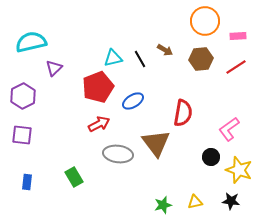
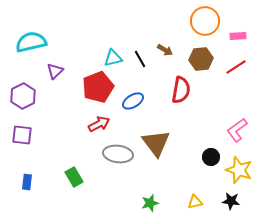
purple triangle: moved 1 px right, 3 px down
red semicircle: moved 2 px left, 23 px up
pink L-shape: moved 8 px right, 1 px down
green star: moved 13 px left, 2 px up
